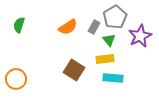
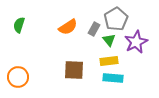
gray pentagon: moved 1 px right, 2 px down
gray rectangle: moved 2 px down
purple star: moved 4 px left, 6 px down
yellow rectangle: moved 4 px right, 2 px down
brown square: rotated 30 degrees counterclockwise
orange circle: moved 2 px right, 2 px up
